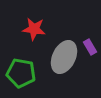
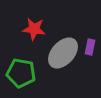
purple rectangle: rotated 42 degrees clockwise
gray ellipse: moved 1 px left, 4 px up; rotated 16 degrees clockwise
